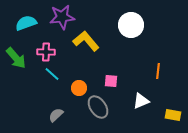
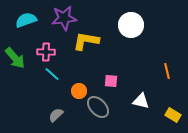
purple star: moved 2 px right, 1 px down
cyan semicircle: moved 3 px up
yellow L-shape: rotated 40 degrees counterclockwise
green arrow: moved 1 px left
orange line: moved 9 px right; rotated 21 degrees counterclockwise
orange circle: moved 3 px down
white triangle: rotated 36 degrees clockwise
gray ellipse: rotated 10 degrees counterclockwise
yellow rectangle: rotated 21 degrees clockwise
